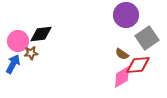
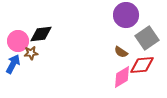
brown semicircle: moved 1 px left, 2 px up
red diamond: moved 4 px right
